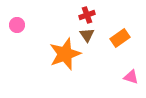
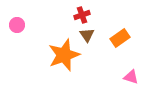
red cross: moved 5 px left
orange star: moved 1 px left, 1 px down
